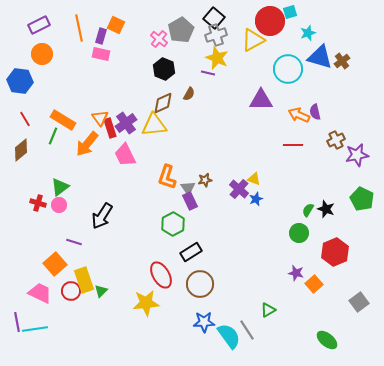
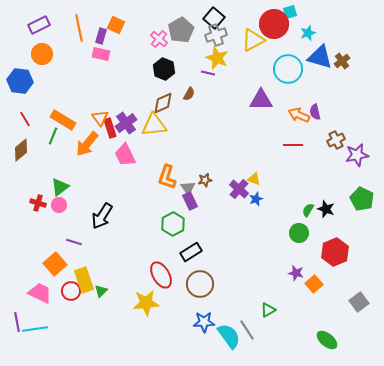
red circle at (270, 21): moved 4 px right, 3 px down
